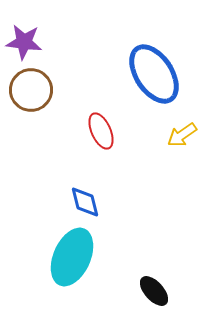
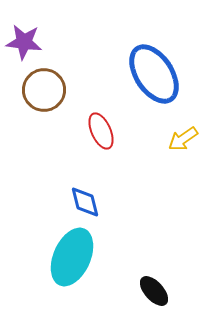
brown circle: moved 13 px right
yellow arrow: moved 1 px right, 4 px down
